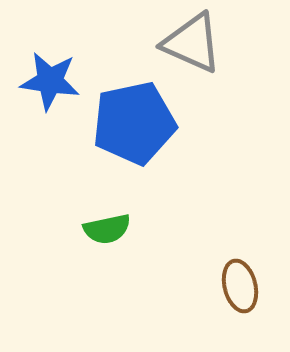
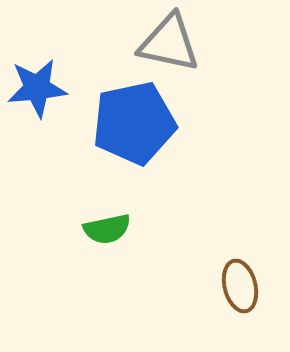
gray triangle: moved 23 px left; rotated 12 degrees counterclockwise
blue star: moved 13 px left, 7 px down; rotated 14 degrees counterclockwise
